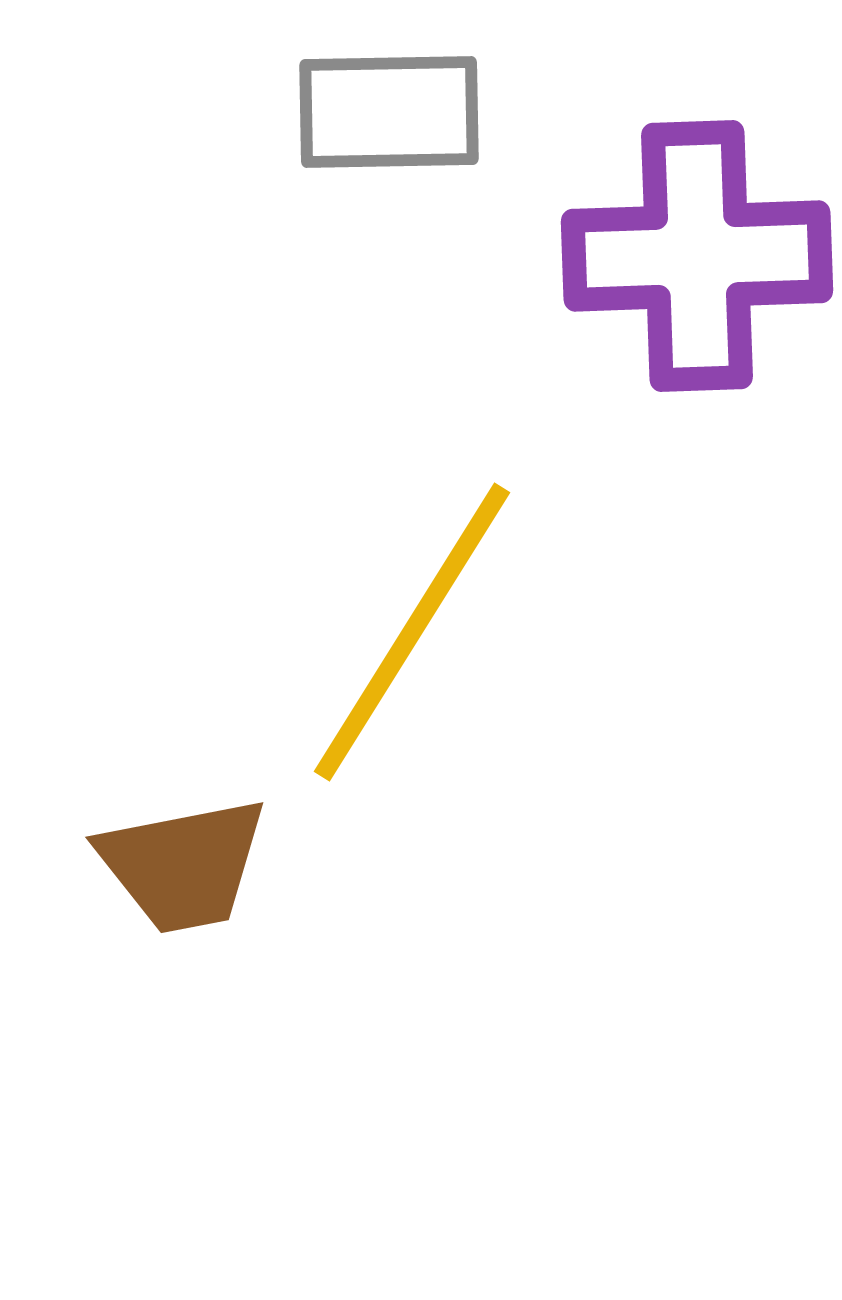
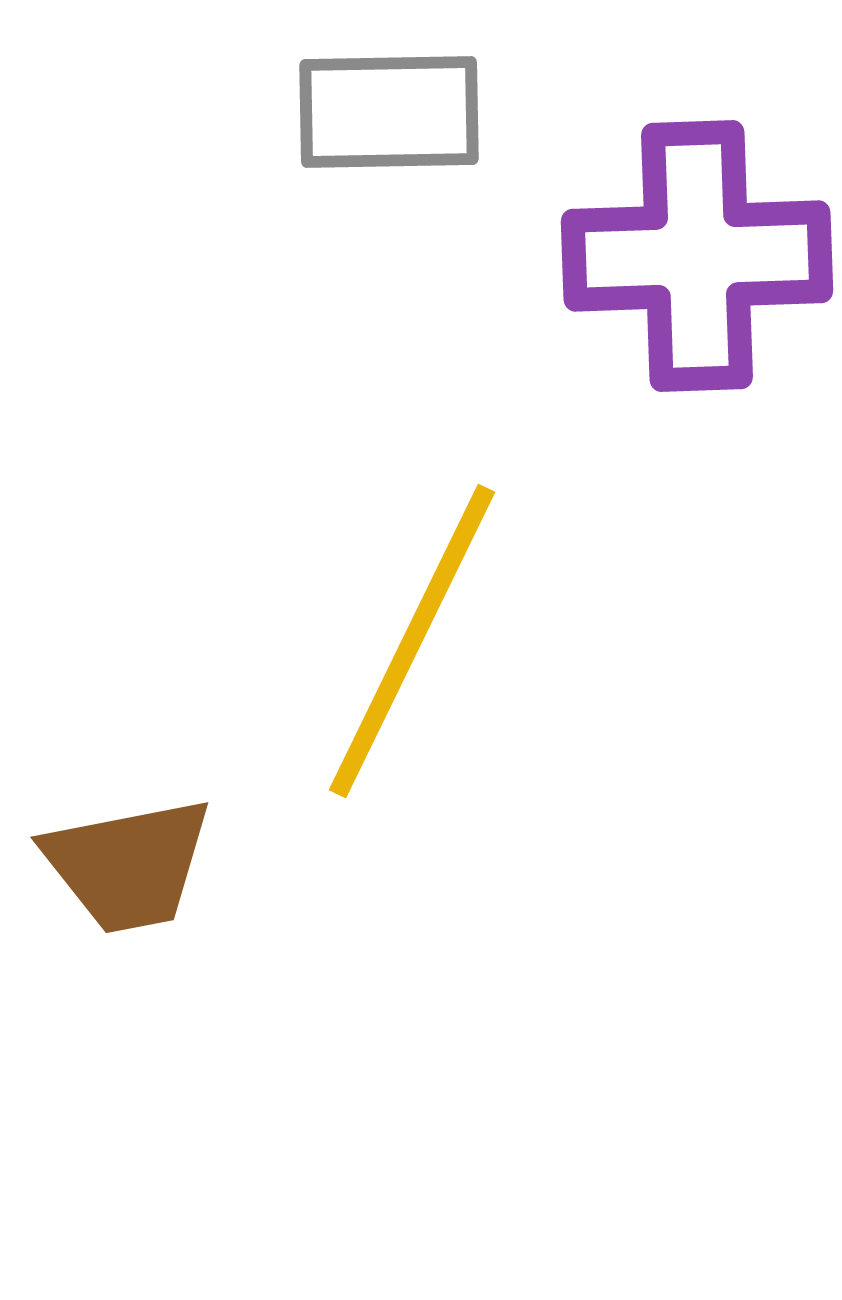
yellow line: moved 9 px down; rotated 6 degrees counterclockwise
brown trapezoid: moved 55 px left
